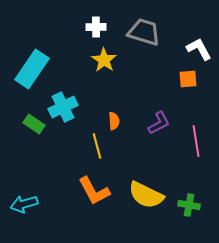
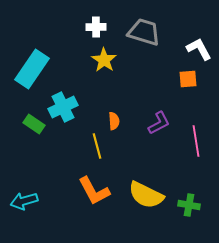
cyan arrow: moved 3 px up
